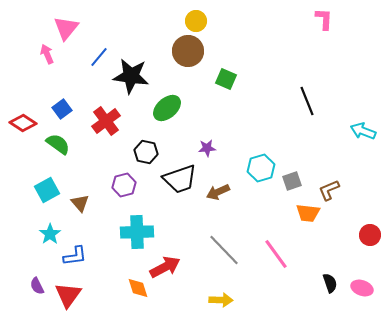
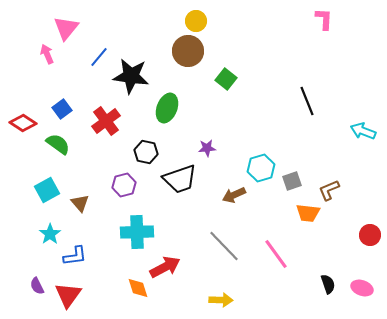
green square: rotated 15 degrees clockwise
green ellipse: rotated 28 degrees counterclockwise
brown arrow: moved 16 px right, 3 px down
gray line: moved 4 px up
black semicircle: moved 2 px left, 1 px down
